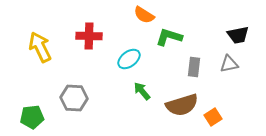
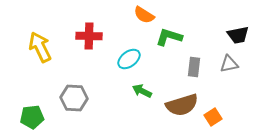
green arrow: rotated 24 degrees counterclockwise
